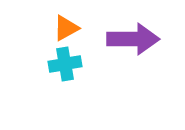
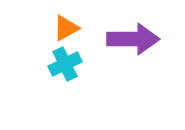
cyan cross: rotated 16 degrees counterclockwise
